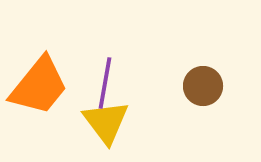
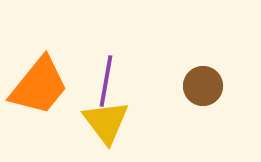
purple line: moved 1 px right, 2 px up
